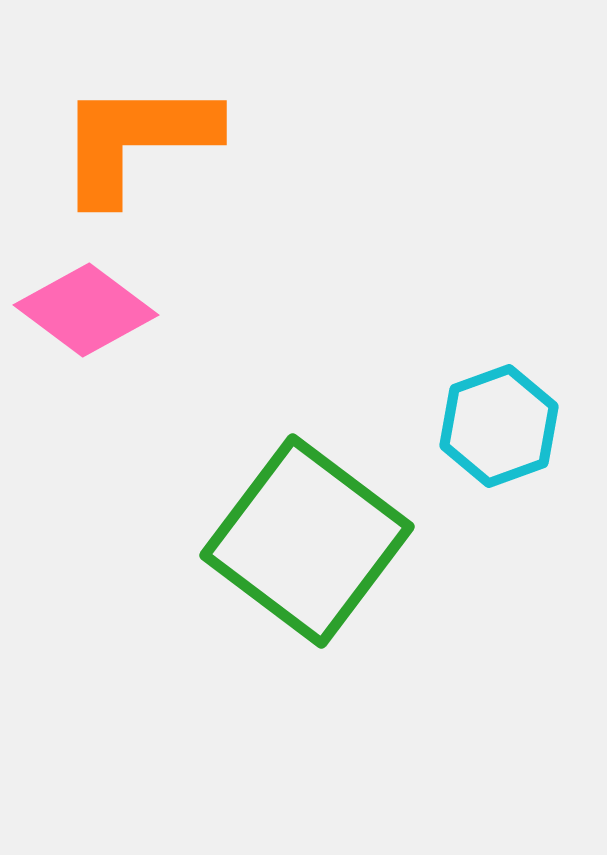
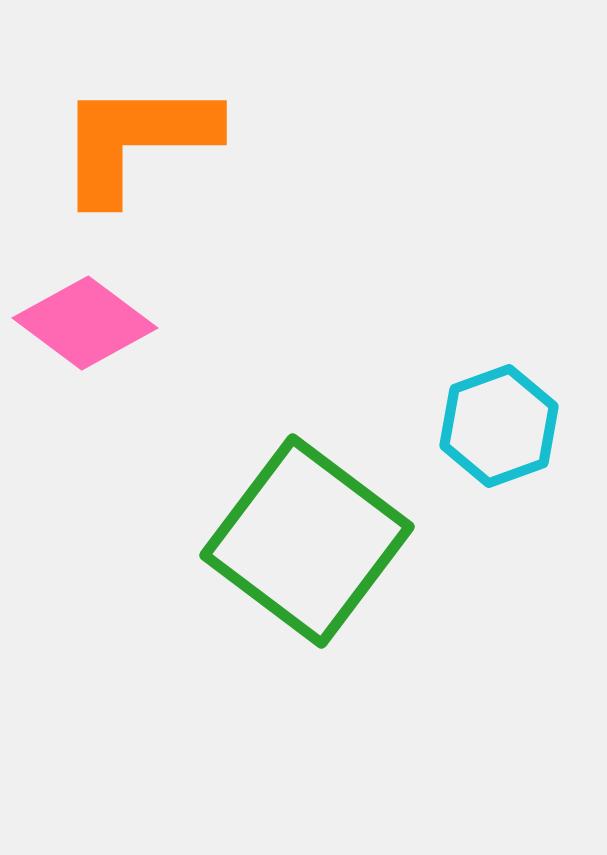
pink diamond: moved 1 px left, 13 px down
